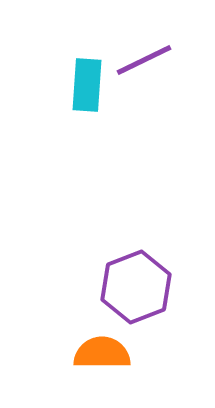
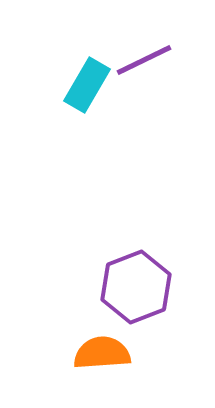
cyan rectangle: rotated 26 degrees clockwise
orange semicircle: rotated 4 degrees counterclockwise
